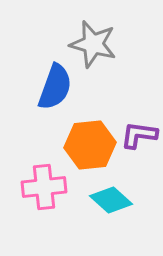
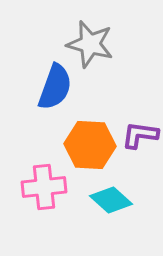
gray star: moved 3 px left
purple L-shape: moved 1 px right
orange hexagon: rotated 9 degrees clockwise
